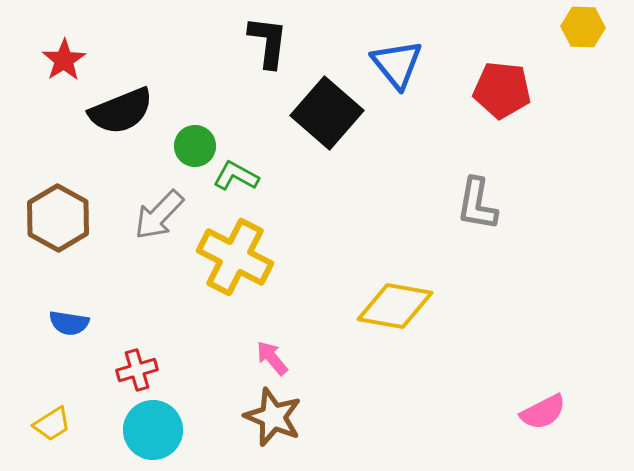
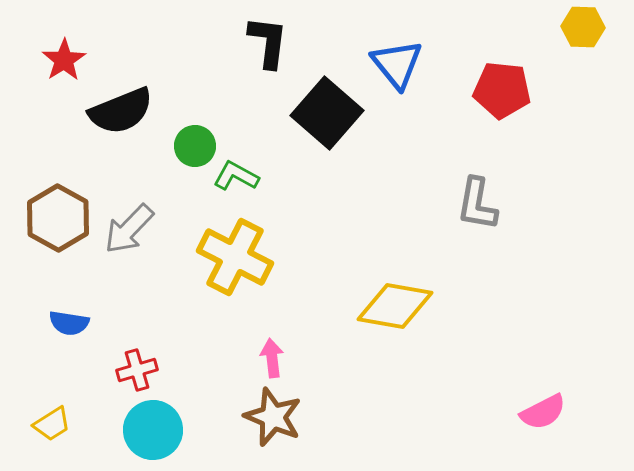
gray arrow: moved 30 px left, 14 px down
pink arrow: rotated 33 degrees clockwise
